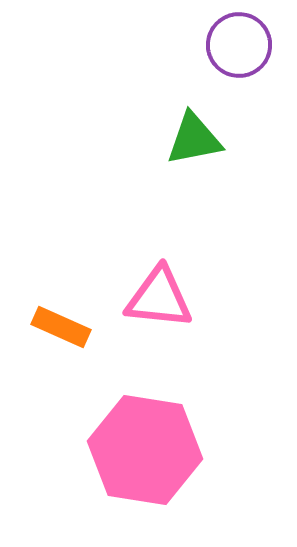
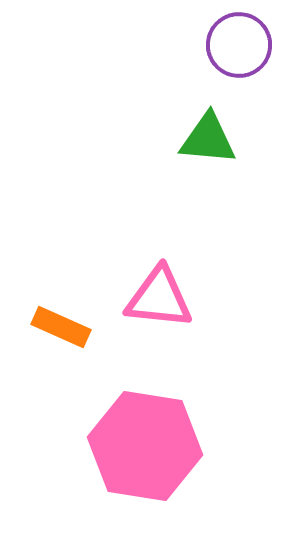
green triangle: moved 14 px right; rotated 16 degrees clockwise
pink hexagon: moved 4 px up
